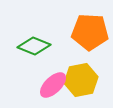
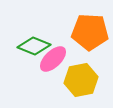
pink ellipse: moved 26 px up
